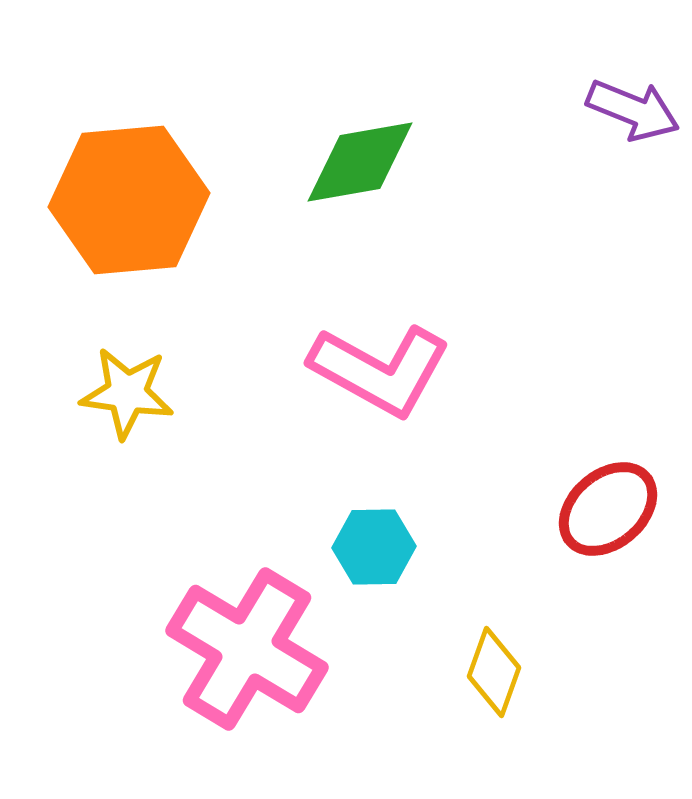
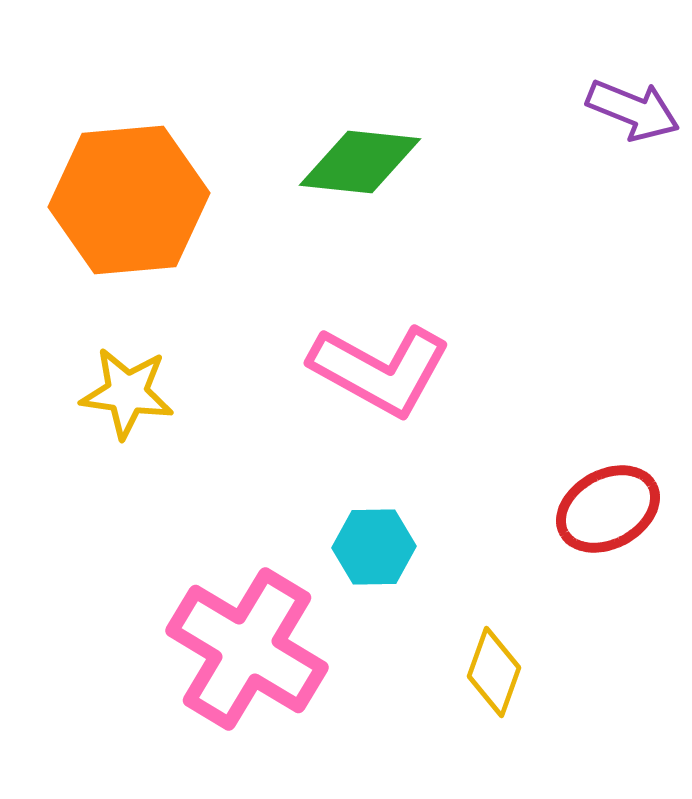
green diamond: rotated 16 degrees clockwise
red ellipse: rotated 12 degrees clockwise
